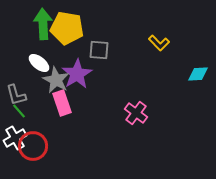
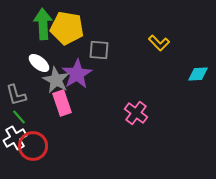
green line: moved 6 px down
